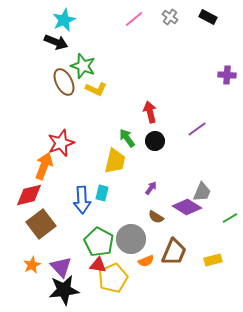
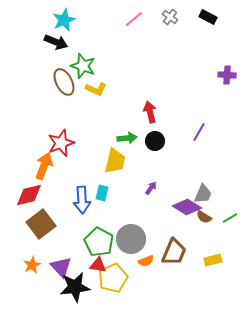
purple line: moved 2 px right, 3 px down; rotated 24 degrees counterclockwise
green arrow: rotated 120 degrees clockwise
gray trapezoid: moved 1 px right, 2 px down
brown semicircle: moved 48 px right
black star: moved 11 px right, 3 px up
